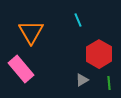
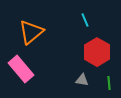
cyan line: moved 7 px right
orange triangle: rotated 20 degrees clockwise
red hexagon: moved 2 px left, 2 px up
gray triangle: rotated 40 degrees clockwise
